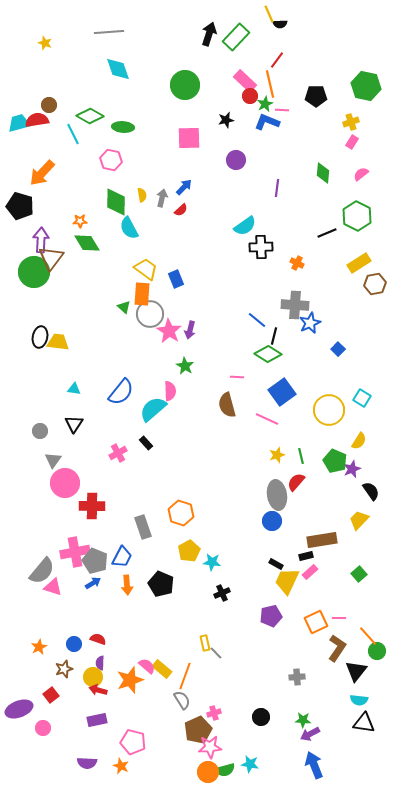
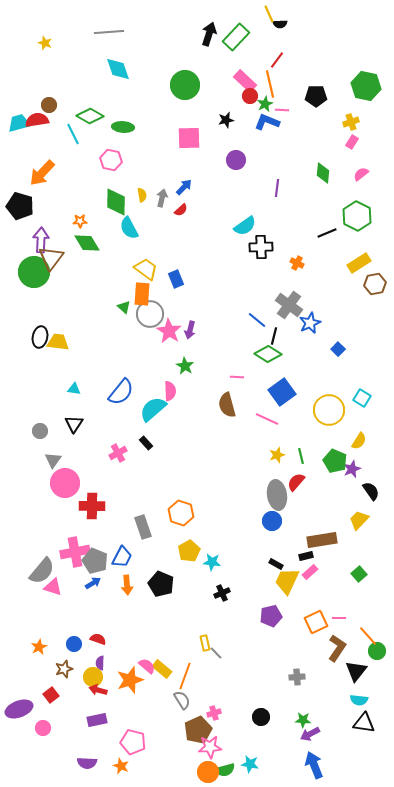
gray cross at (295, 305): moved 6 px left; rotated 32 degrees clockwise
